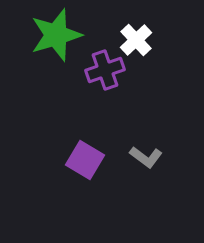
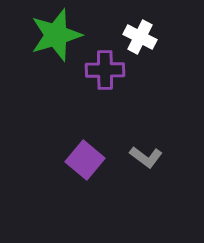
white cross: moved 4 px right, 3 px up; rotated 20 degrees counterclockwise
purple cross: rotated 18 degrees clockwise
purple square: rotated 9 degrees clockwise
